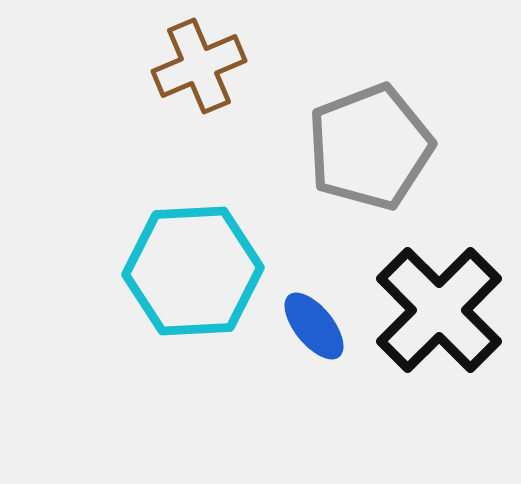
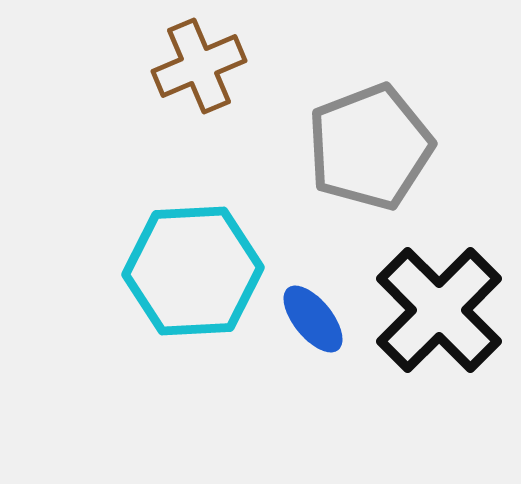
blue ellipse: moved 1 px left, 7 px up
